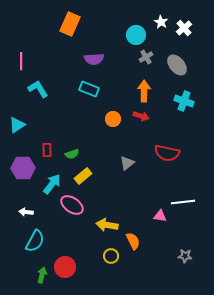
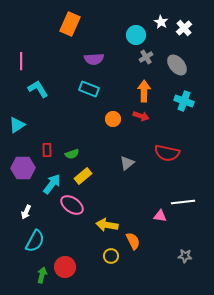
white arrow: rotated 72 degrees counterclockwise
